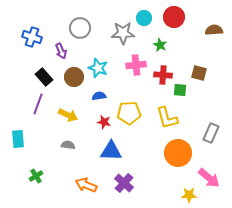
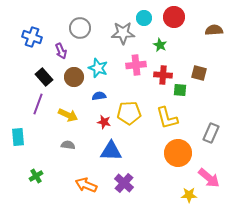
cyan rectangle: moved 2 px up
